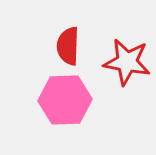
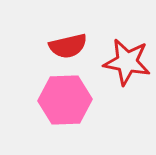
red semicircle: rotated 105 degrees counterclockwise
